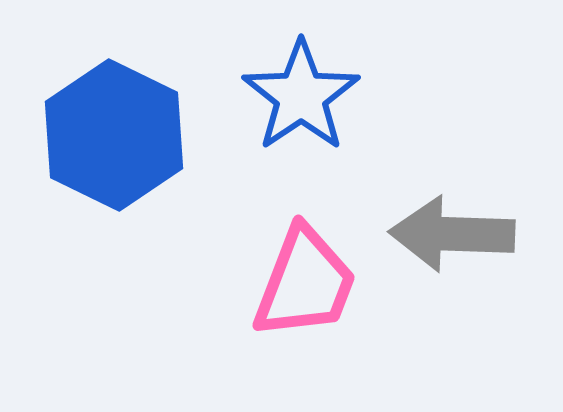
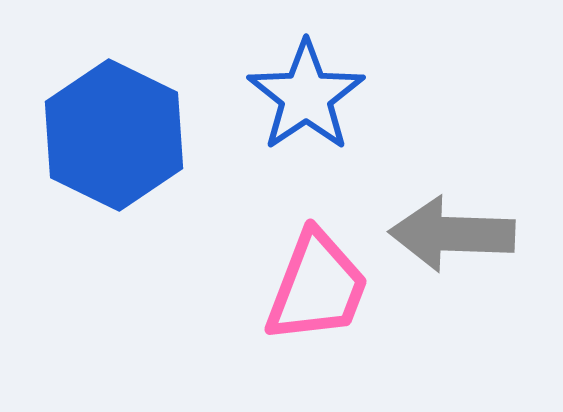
blue star: moved 5 px right
pink trapezoid: moved 12 px right, 4 px down
